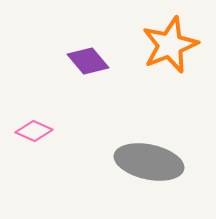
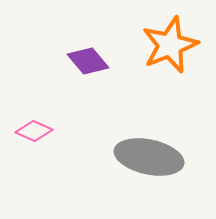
gray ellipse: moved 5 px up
